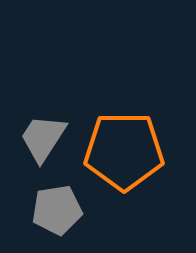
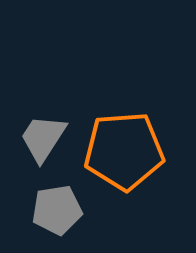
orange pentagon: rotated 4 degrees counterclockwise
